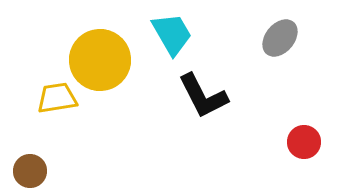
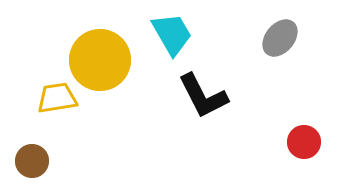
brown circle: moved 2 px right, 10 px up
